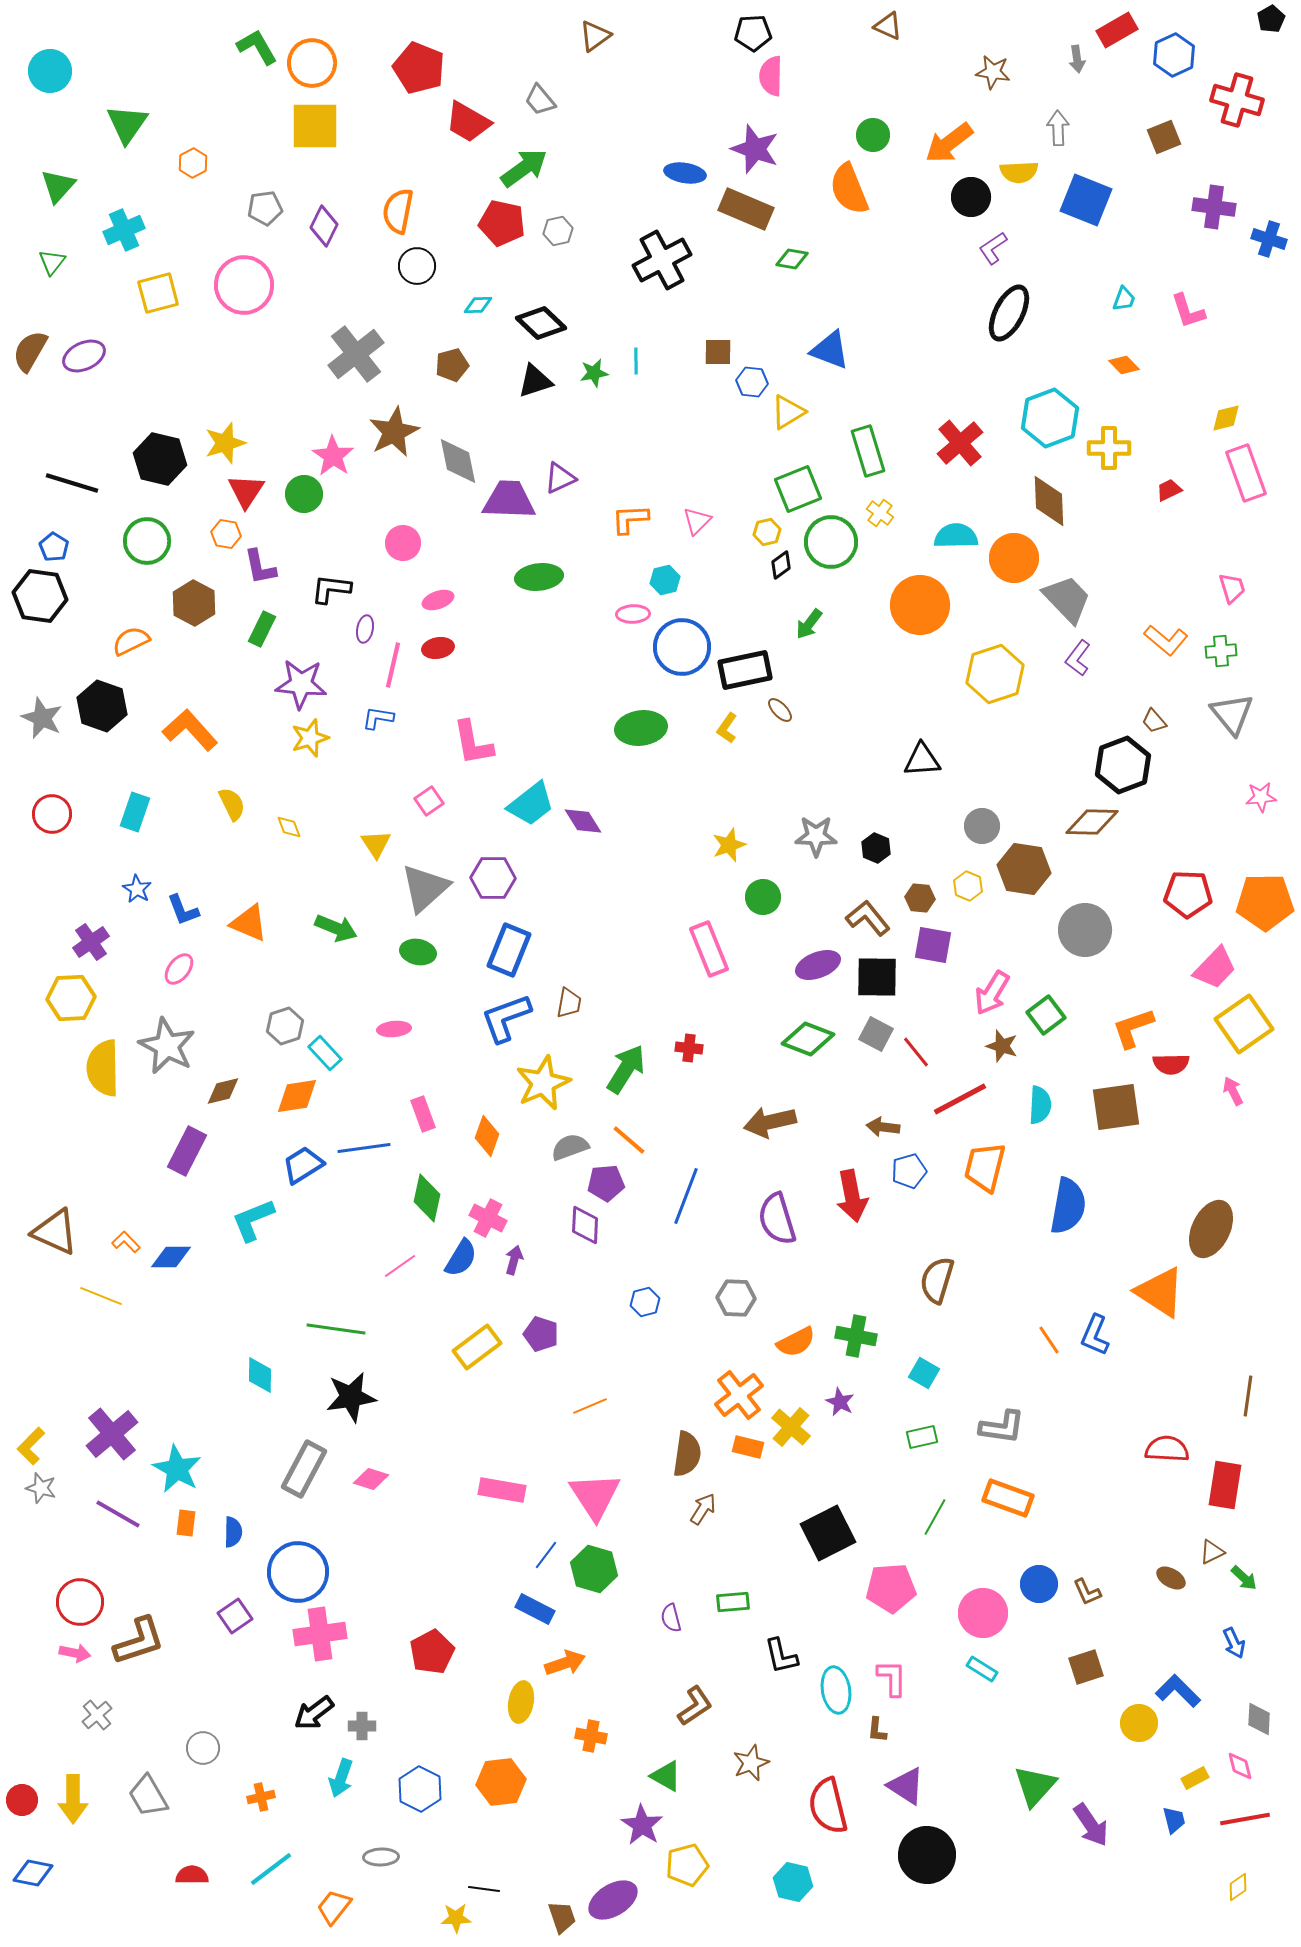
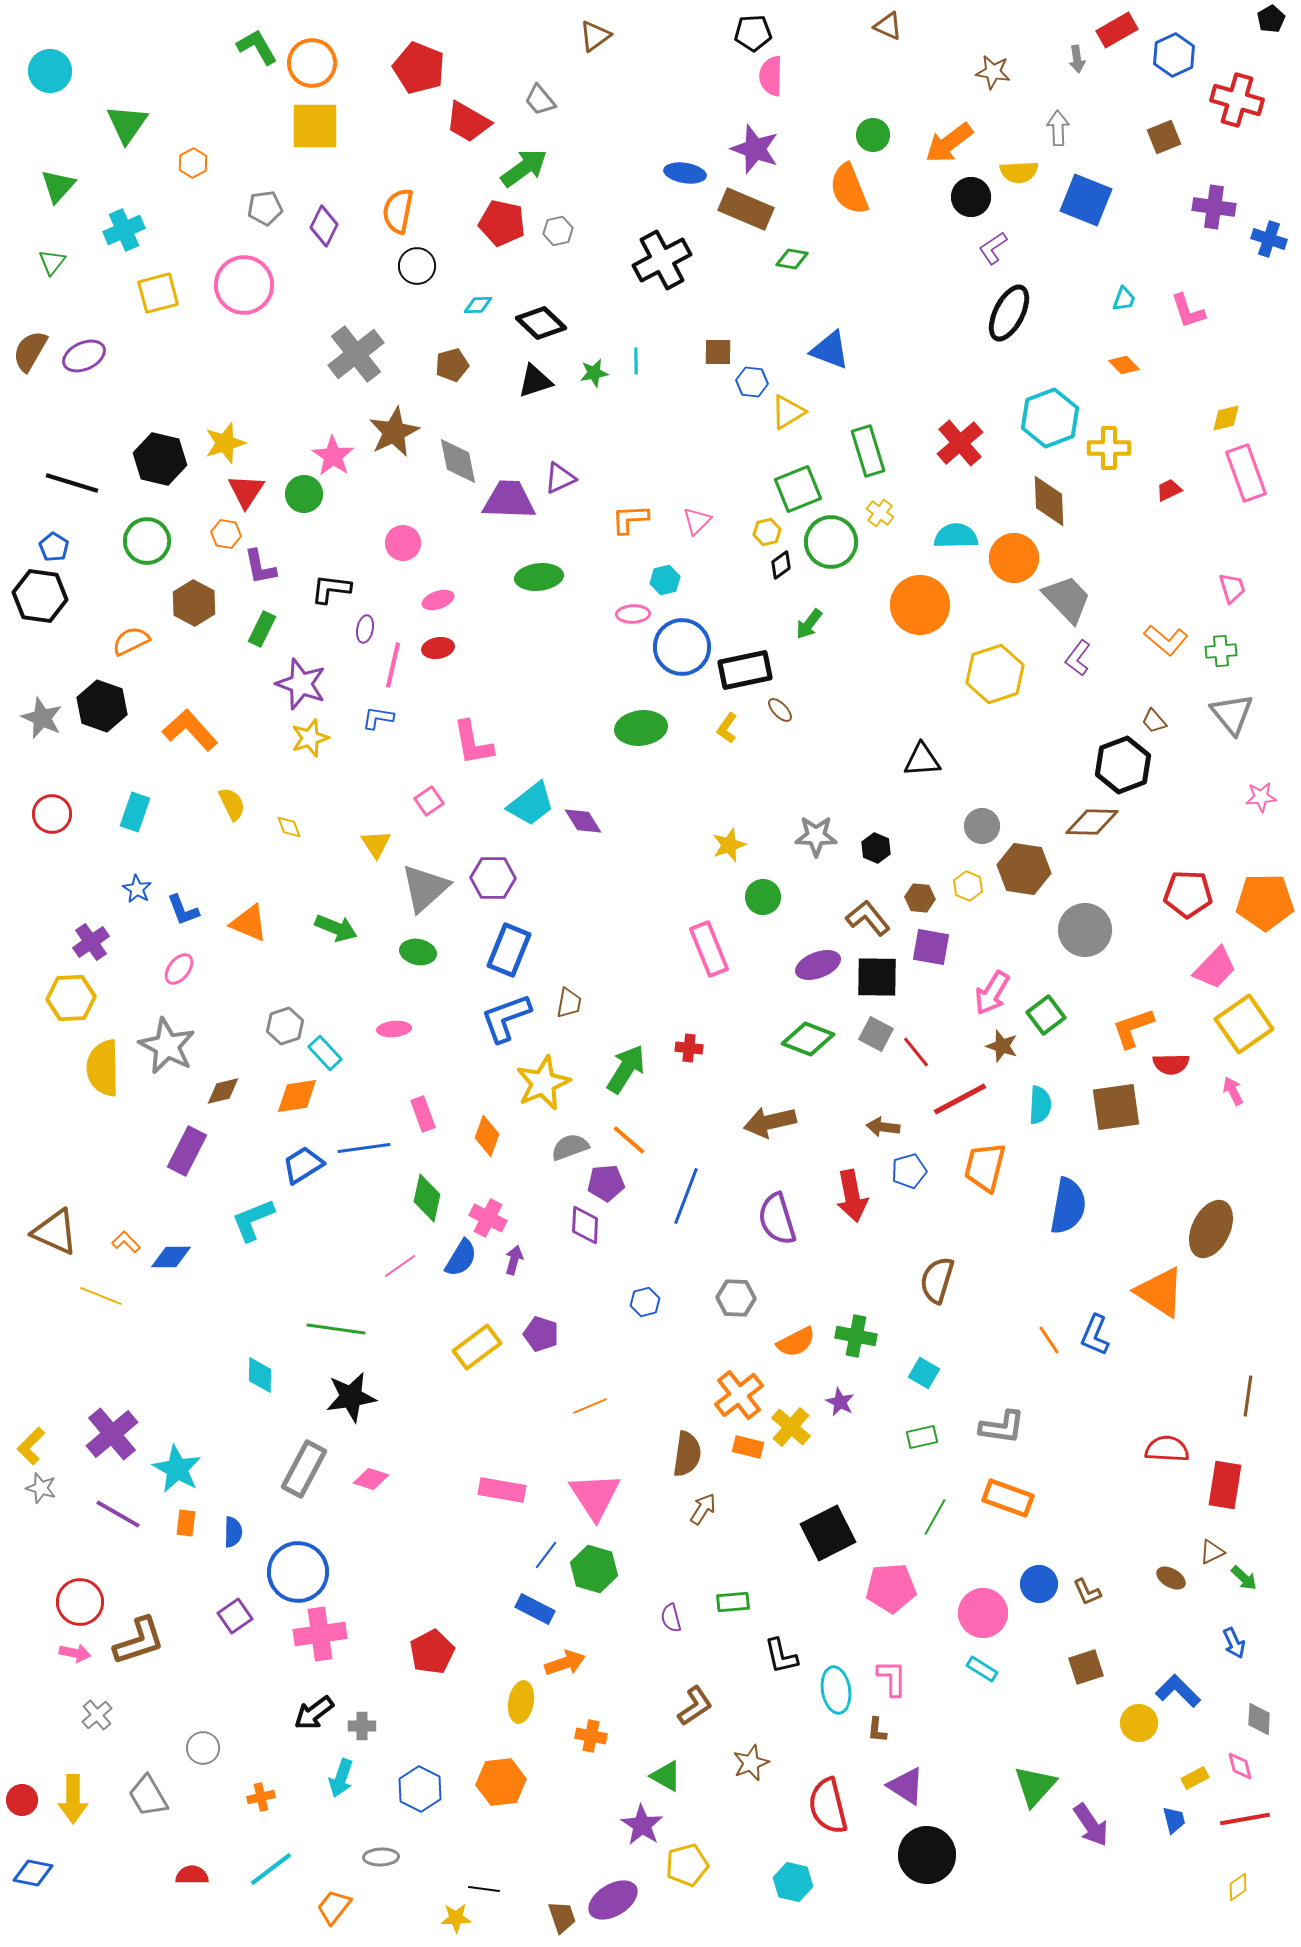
purple star at (301, 684): rotated 15 degrees clockwise
purple square at (933, 945): moved 2 px left, 2 px down
